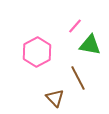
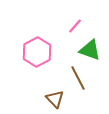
green triangle: moved 5 px down; rotated 10 degrees clockwise
brown triangle: moved 1 px down
